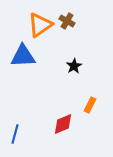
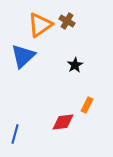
blue triangle: rotated 40 degrees counterclockwise
black star: moved 1 px right, 1 px up
orange rectangle: moved 3 px left
red diamond: moved 2 px up; rotated 15 degrees clockwise
